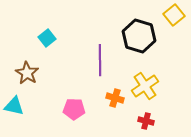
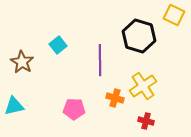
yellow square: rotated 25 degrees counterclockwise
cyan square: moved 11 px right, 7 px down
brown star: moved 5 px left, 11 px up
yellow cross: moved 2 px left
cyan triangle: rotated 25 degrees counterclockwise
